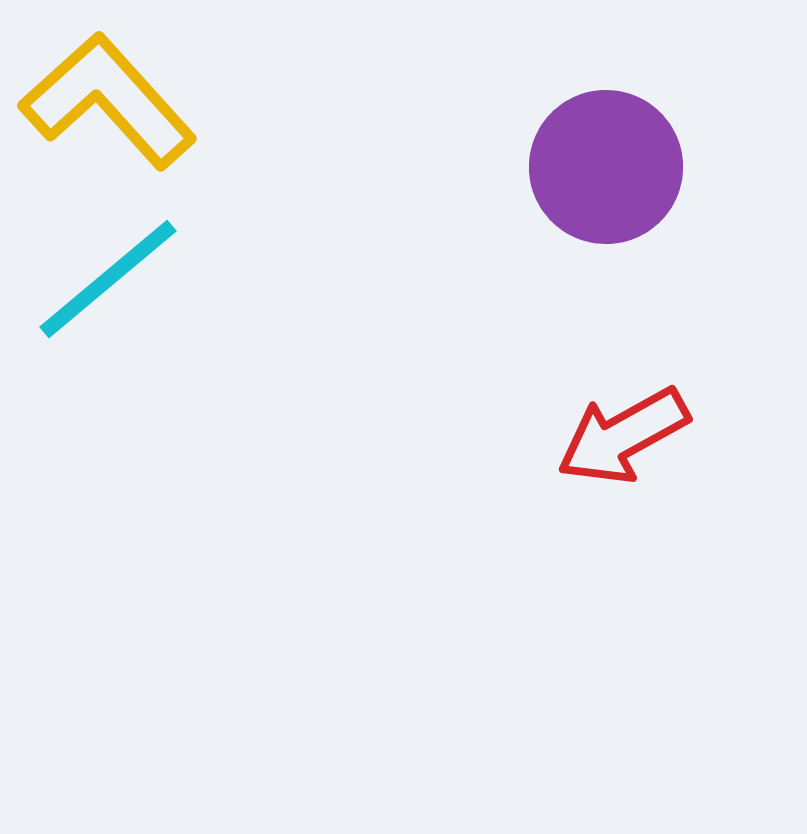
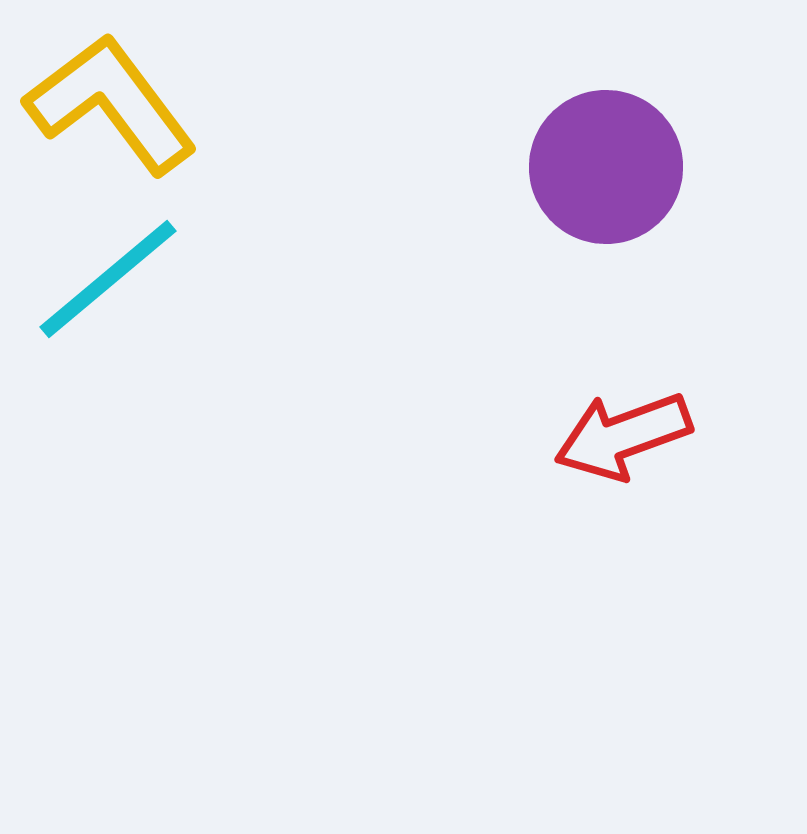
yellow L-shape: moved 3 px right, 3 px down; rotated 5 degrees clockwise
red arrow: rotated 9 degrees clockwise
